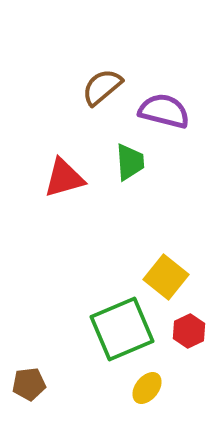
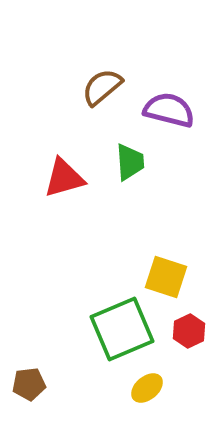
purple semicircle: moved 5 px right, 1 px up
yellow square: rotated 21 degrees counterclockwise
yellow ellipse: rotated 12 degrees clockwise
